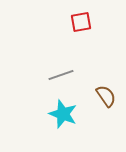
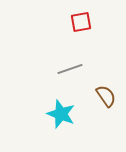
gray line: moved 9 px right, 6 px up
cyan star: moved 2 px left
